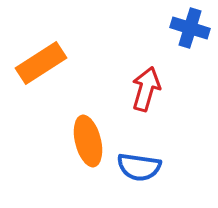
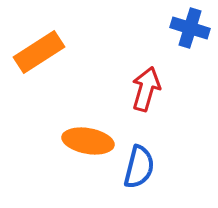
orange rectangle: moved 2 px left, 11 px up
orange ellipse: rotated 66 degrees counterclockwise
blue semicircle: rotated 84 degrees counterclockwise
